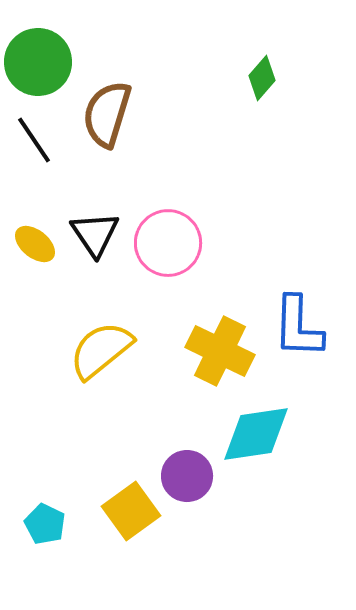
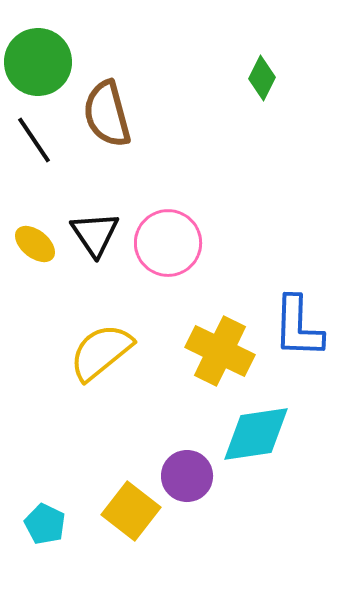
green diamond: rotated 15 degrees counterclockwise
brown semicircle: rotated 32 degrees counterclockwise
yellow semicircle: moved 2 px down
yellow square: rotated 16 degrees counterclockwise
